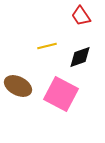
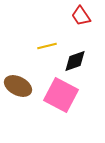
black diamond: moved 5 px left, 4 px down
pink square: moved 1 px down
